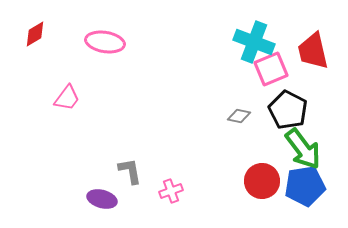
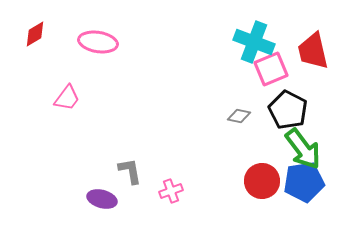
pink ellipse: moved 7 px left
blue pentagon: moved 1 px left, 4 px up
